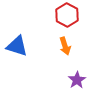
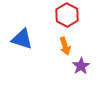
blue triangle: moved 5 px right, 7 px up
purple star: moved 4 px right, 14 px up
